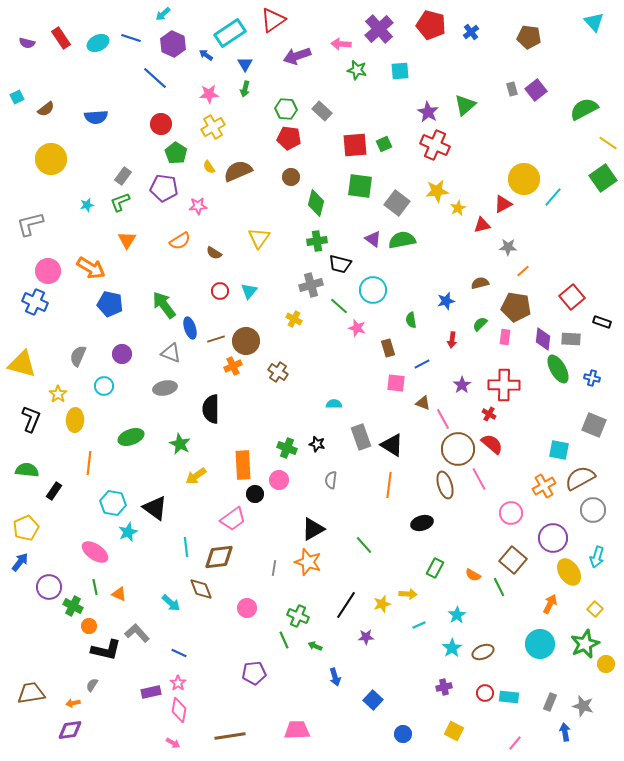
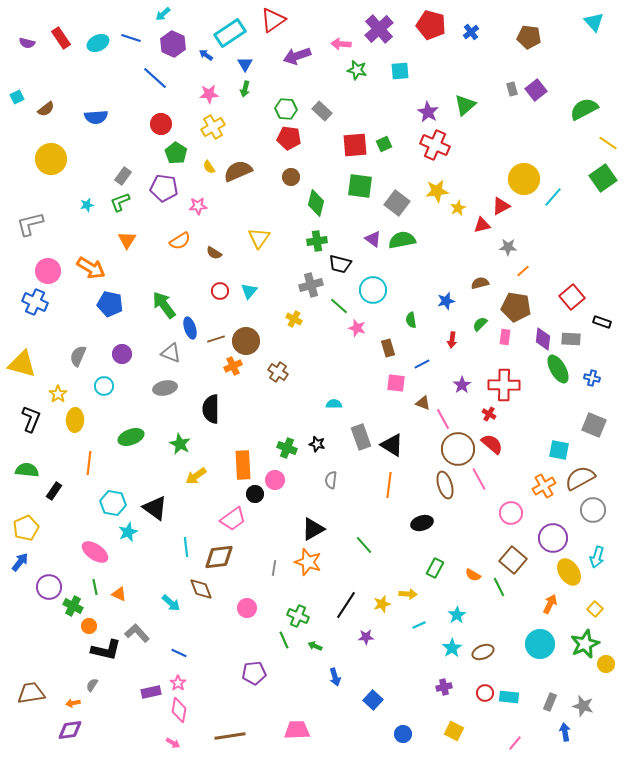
red triangle at (503, 204): moved 2 px left, 2 px down
pink circle at (279, 480): moved 4 px left
